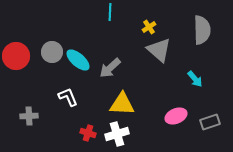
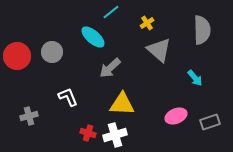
cyan line: moved 1 px right; rotated 48 degrees clockwise
yellow cross: moved 2 px left, 4 px up
red circle: moved 1 px right
cyan ellipse: moved 15 px right, 23 px up
cyan arrow: moved 1 px up
gray cross: rotated 12 degrees counterclockwise
white cross: moved 2 px left, 1 px down
